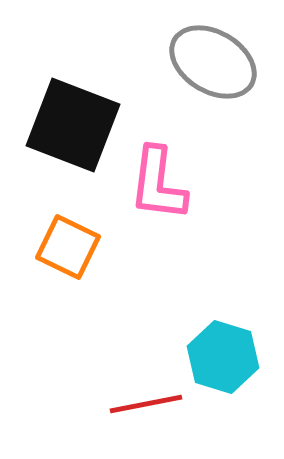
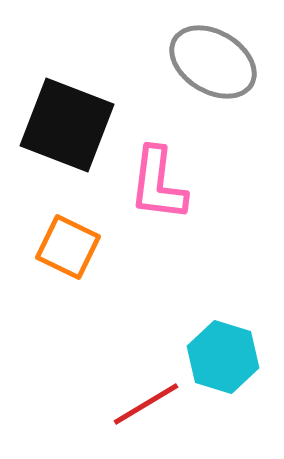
black square: moved 6 px left
red line: rotated 20 degrees counterclockwise
